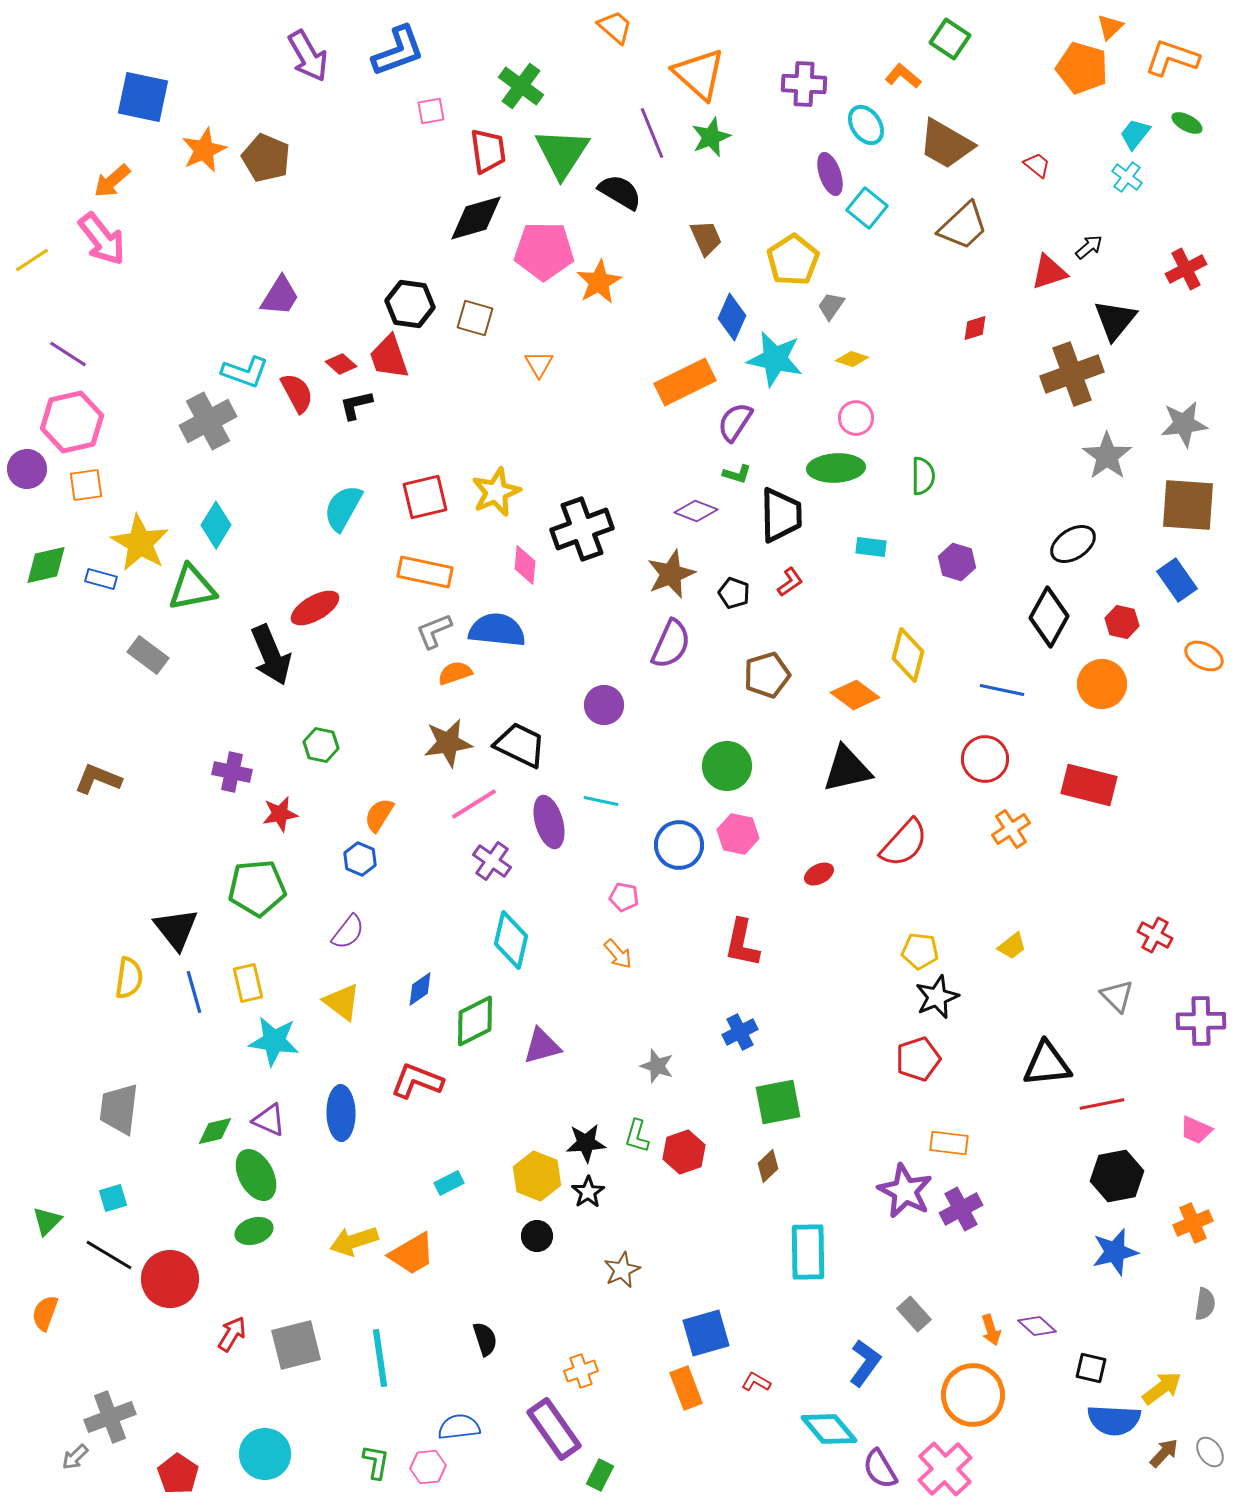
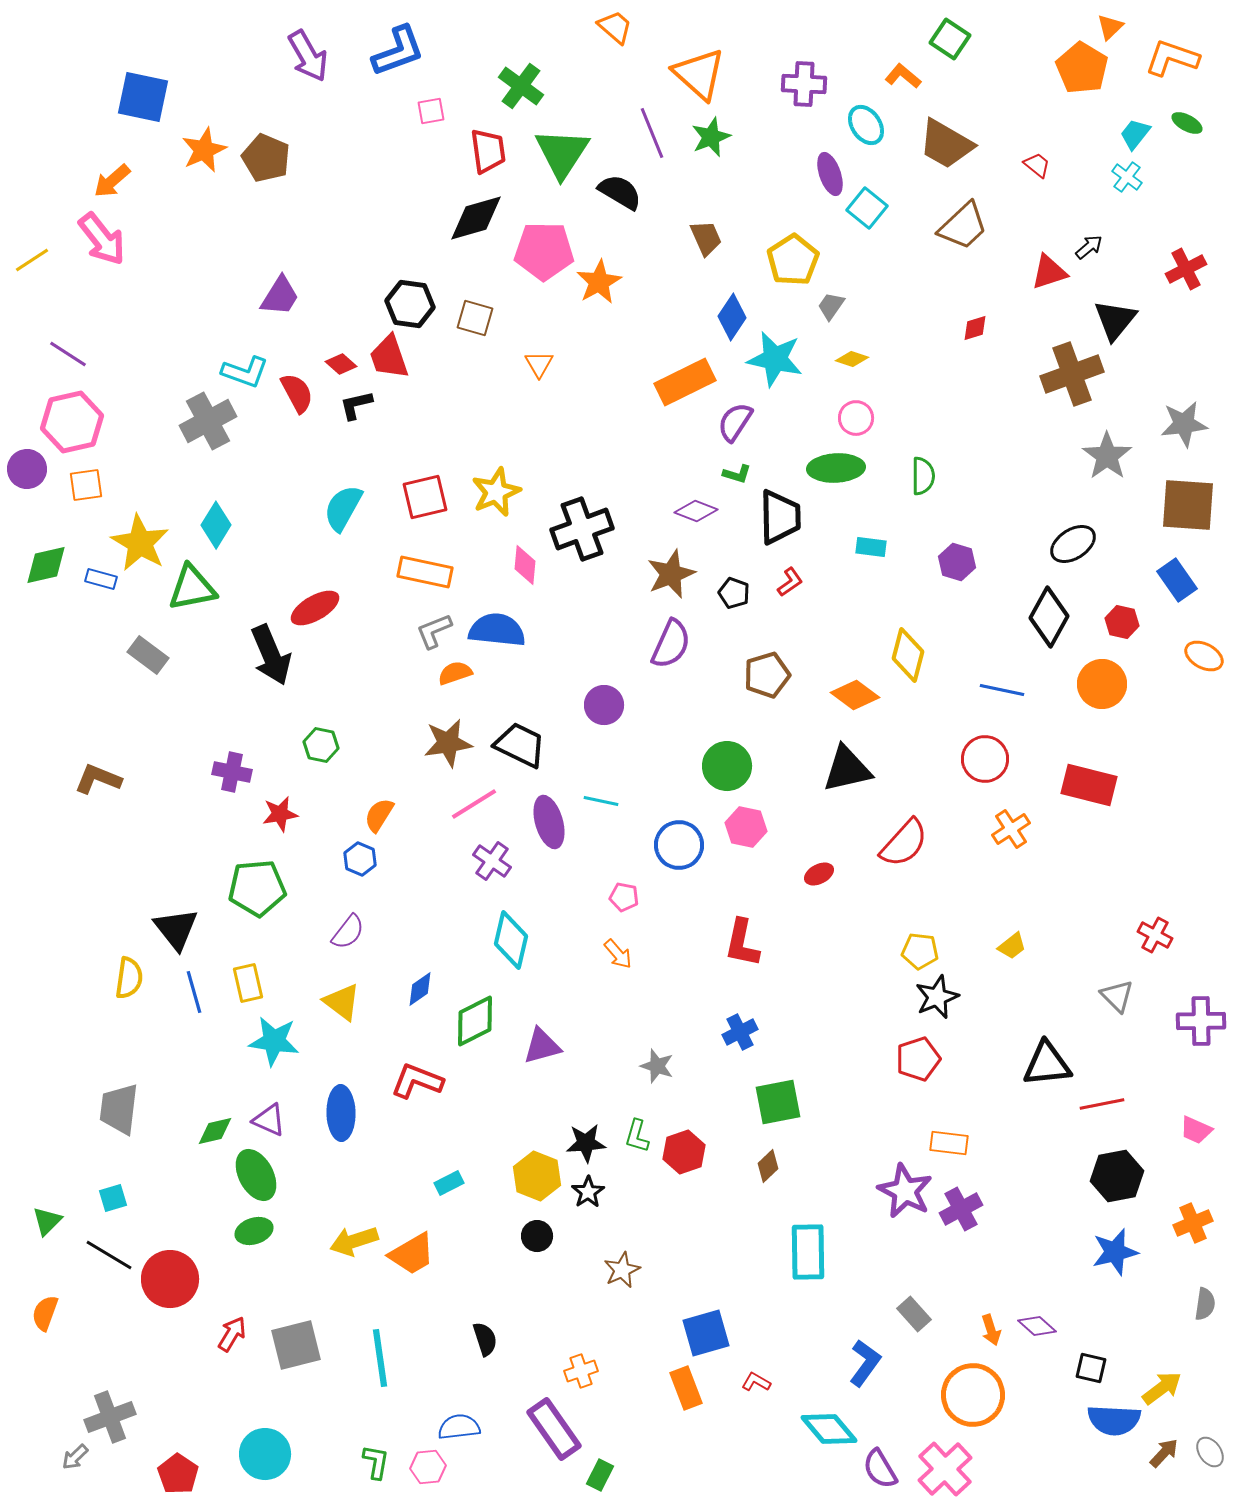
orange pentagon at (1082, 68): rotated 15 degrees clockwise
blue diamond at (732, 317): rotated 9 degrees clockwise
black trapezoid at (781, 515): moved 1 px left, 2 px down
pink hexagon at (738, 834): moved 8 px right, 7 px up
